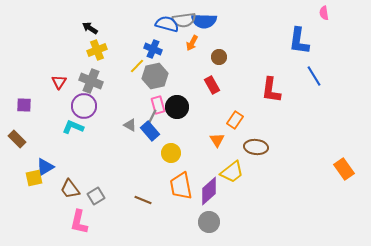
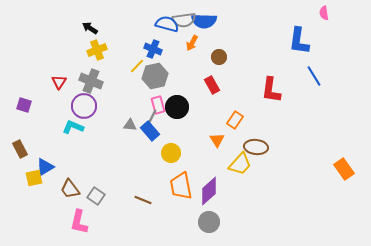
purple square at (24, 105): rotated 14 degrees clockwise
gray triangle at (130, 125): rotated 24 degrees counterclockwise
brown rectangle at (17, 139): moved 3 px right, 10 px down; rotated 18 degrees clockwise
yellow trapezoid at (232, 172): moved 8 px right, 8 px up; rotated 10 degrees counterclockwise
gray square at (96, 196): rotated 24 degrees counterclockwise
